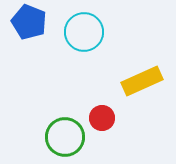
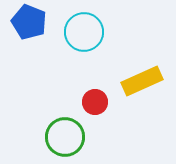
red circle: moved 7 px left, 16 px up
